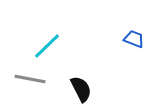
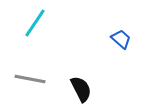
blue trapezoid: moved 13 px left; rotated 20 degrees clockwise
cyan line: moved 12 px left, 23 px up; rotated 12 degrees counterclockwise
